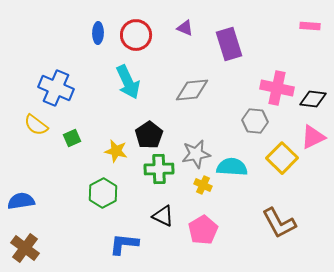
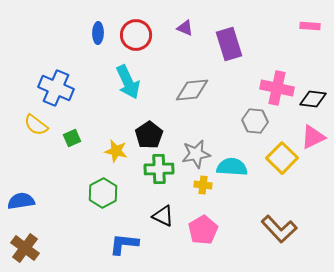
yellow cross: rotated 18 degrees counterclockwise
brown L-shape: moved 6 px down; rotated 15 degrees counterclockwise
